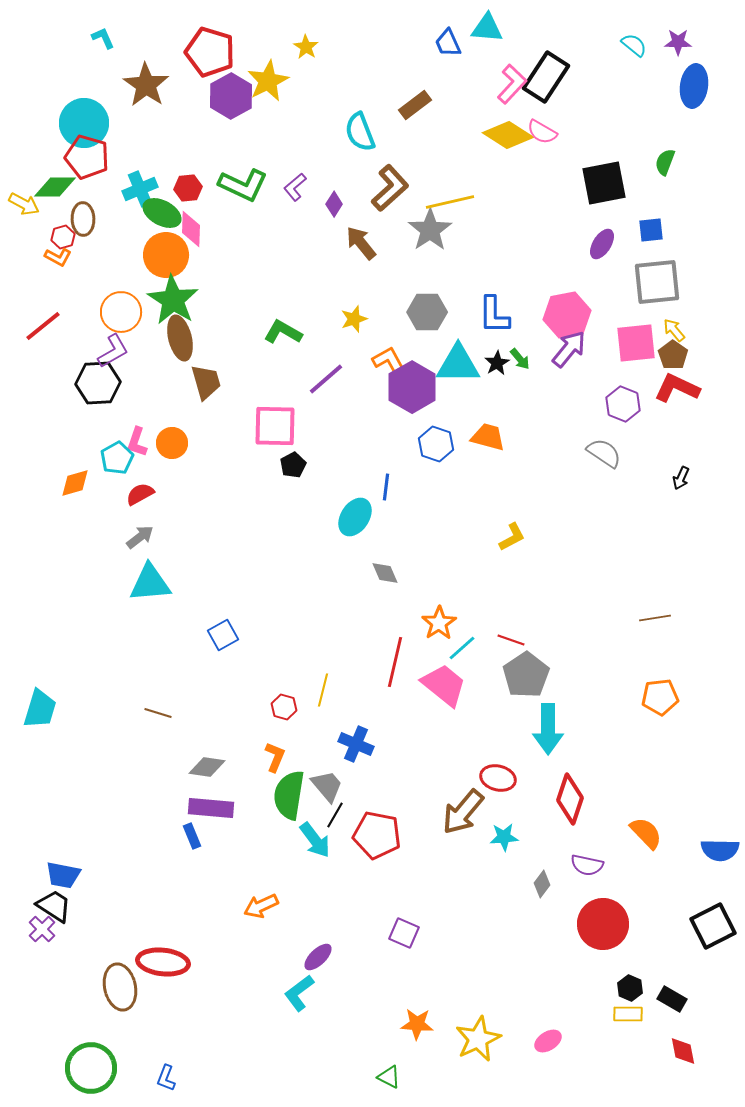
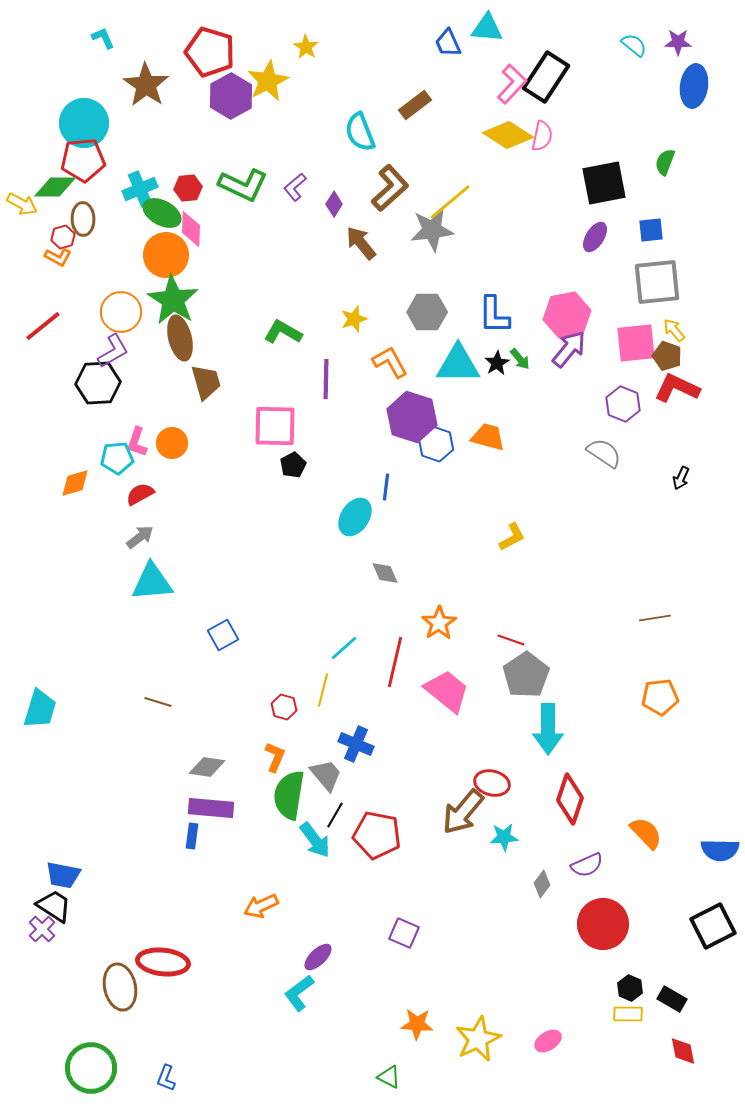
pink semicircle at (542, 132): moved 4 px down; rotated 108 degrees counterclockwise
red pentagon at (87, 157): moved 4 px left, 3 px down; rotated 21 degrees counterclockwise
yellow line at (450, 202): rotated 27 degrees counterclockwise
yellow arrow at (24, 204): moved 2 px left
gray star at (430, 230): moved 2 px right; rotated 27 degrees clockwise
purple ellipse at (602, 244): moved 7 px left, 7 px up
brown pentagon at (673, 355): moved 6 px left, 1 px down; rotated 16 degrees counterclockwise
purple line at (326, 379): rotated 48 degrees counterclockwise
purple hexagon at (412, 387): moved 30 px down; rotated 12 degrees counterclockwise
cyan pentagon at (117, 458): rotated 24 degrees clockwise
cyan triangle at (150, 583): moved 2 px right, 1 px up
cyan line at (462, 648): moved 118 px left
pink trapezoid at (444, 685): moved 3 px right, 6 px down
brown line at (158, 713): moved 11 px up
red ellipse at (498, 778): moved 6 px left, 5 px down
gray trapezoid at (327, 786): moved 1 px left, 11 px up
blue rectangle at (192, 836): rotated 30 degrees clockwise
purple semicircle at (587, 865): rotated 36 degrees counterclockwise
